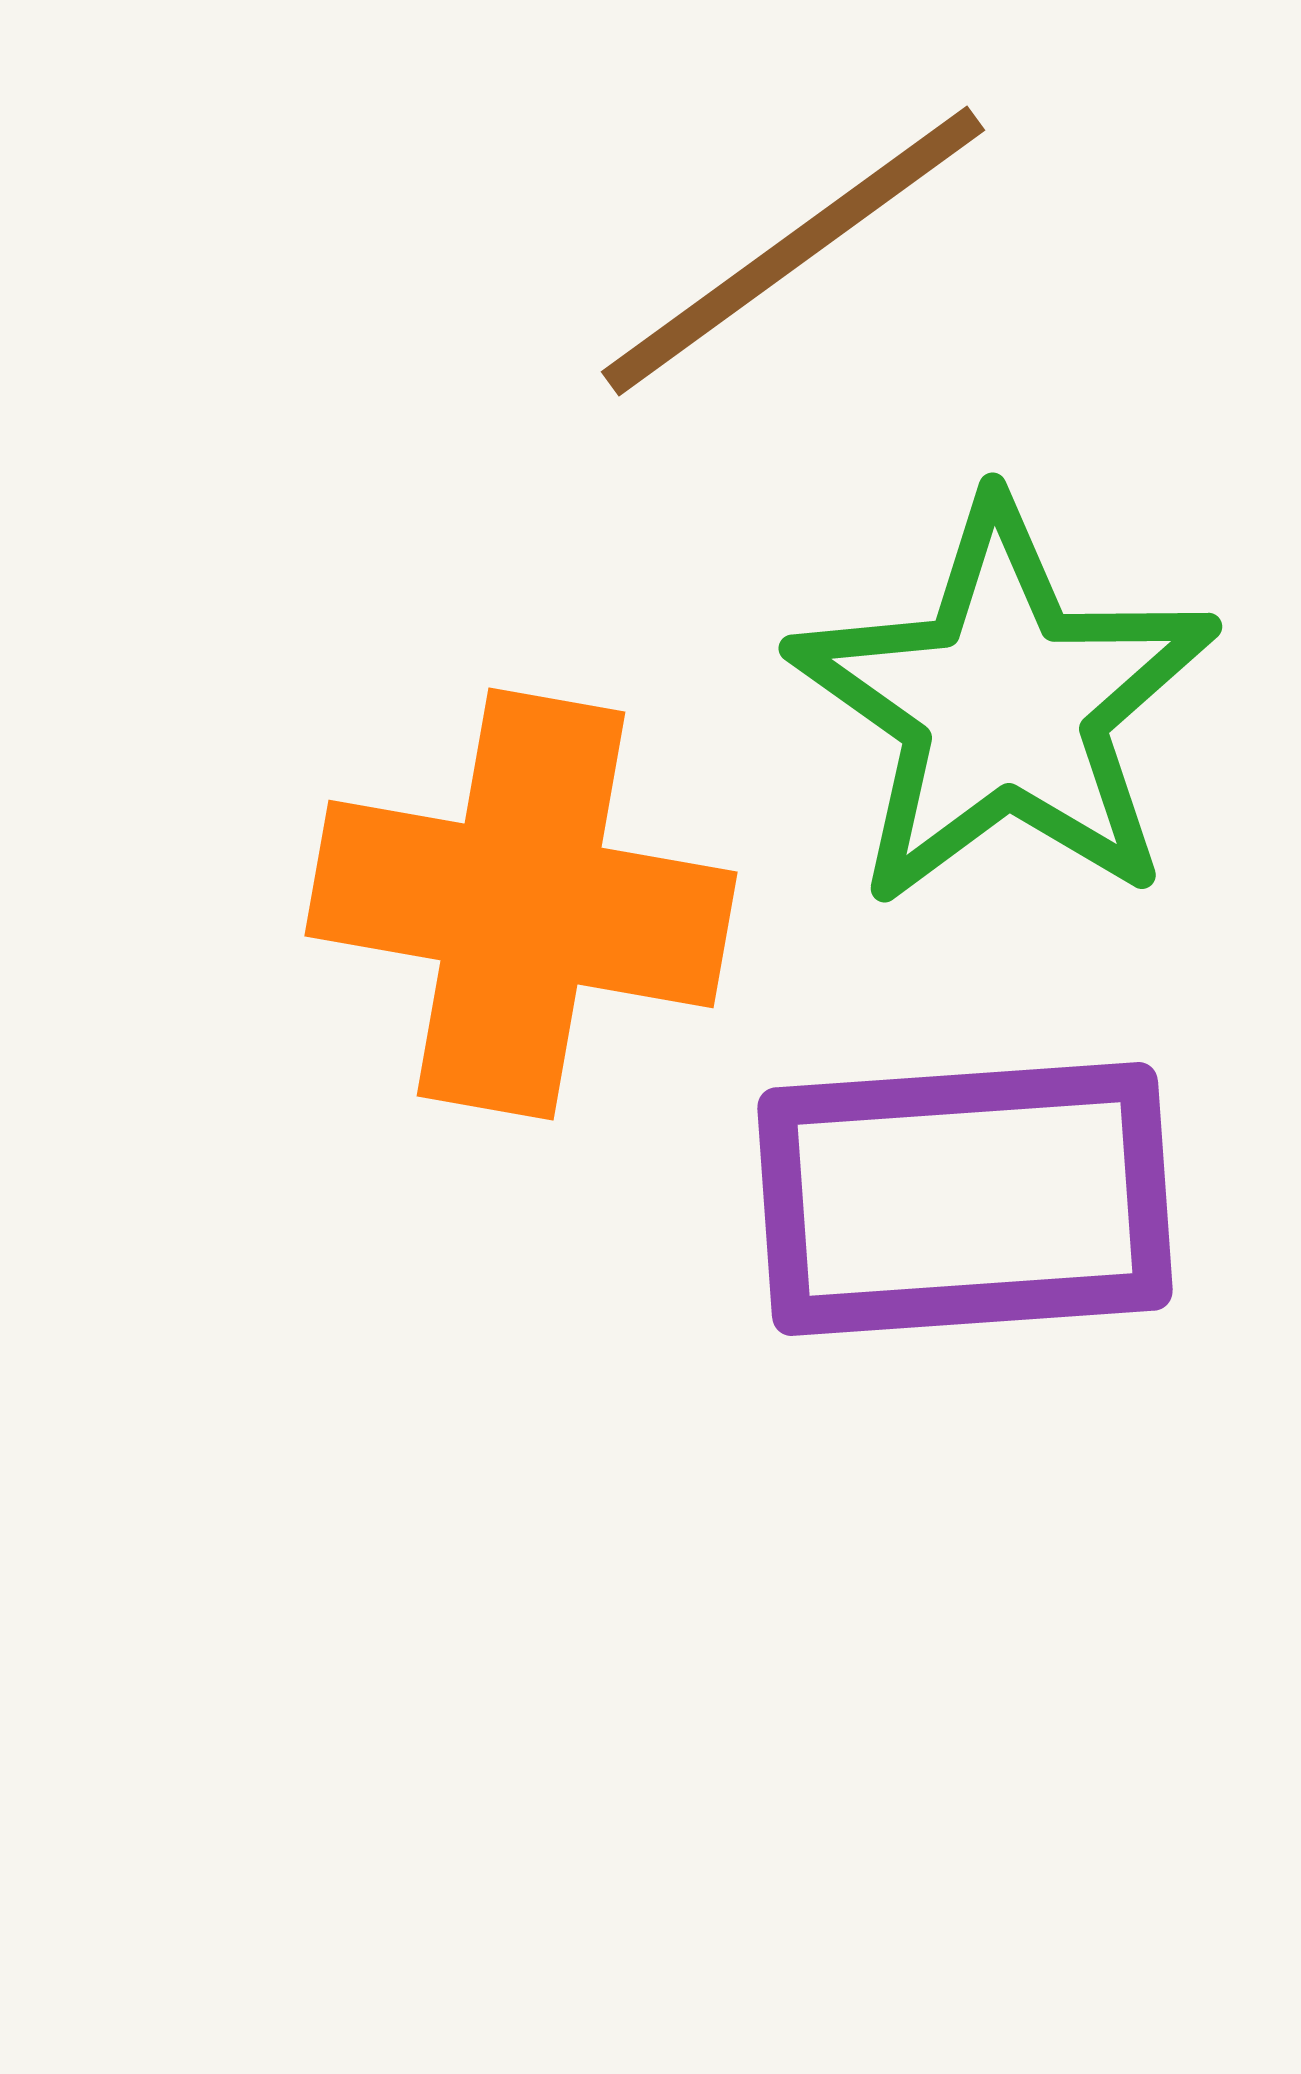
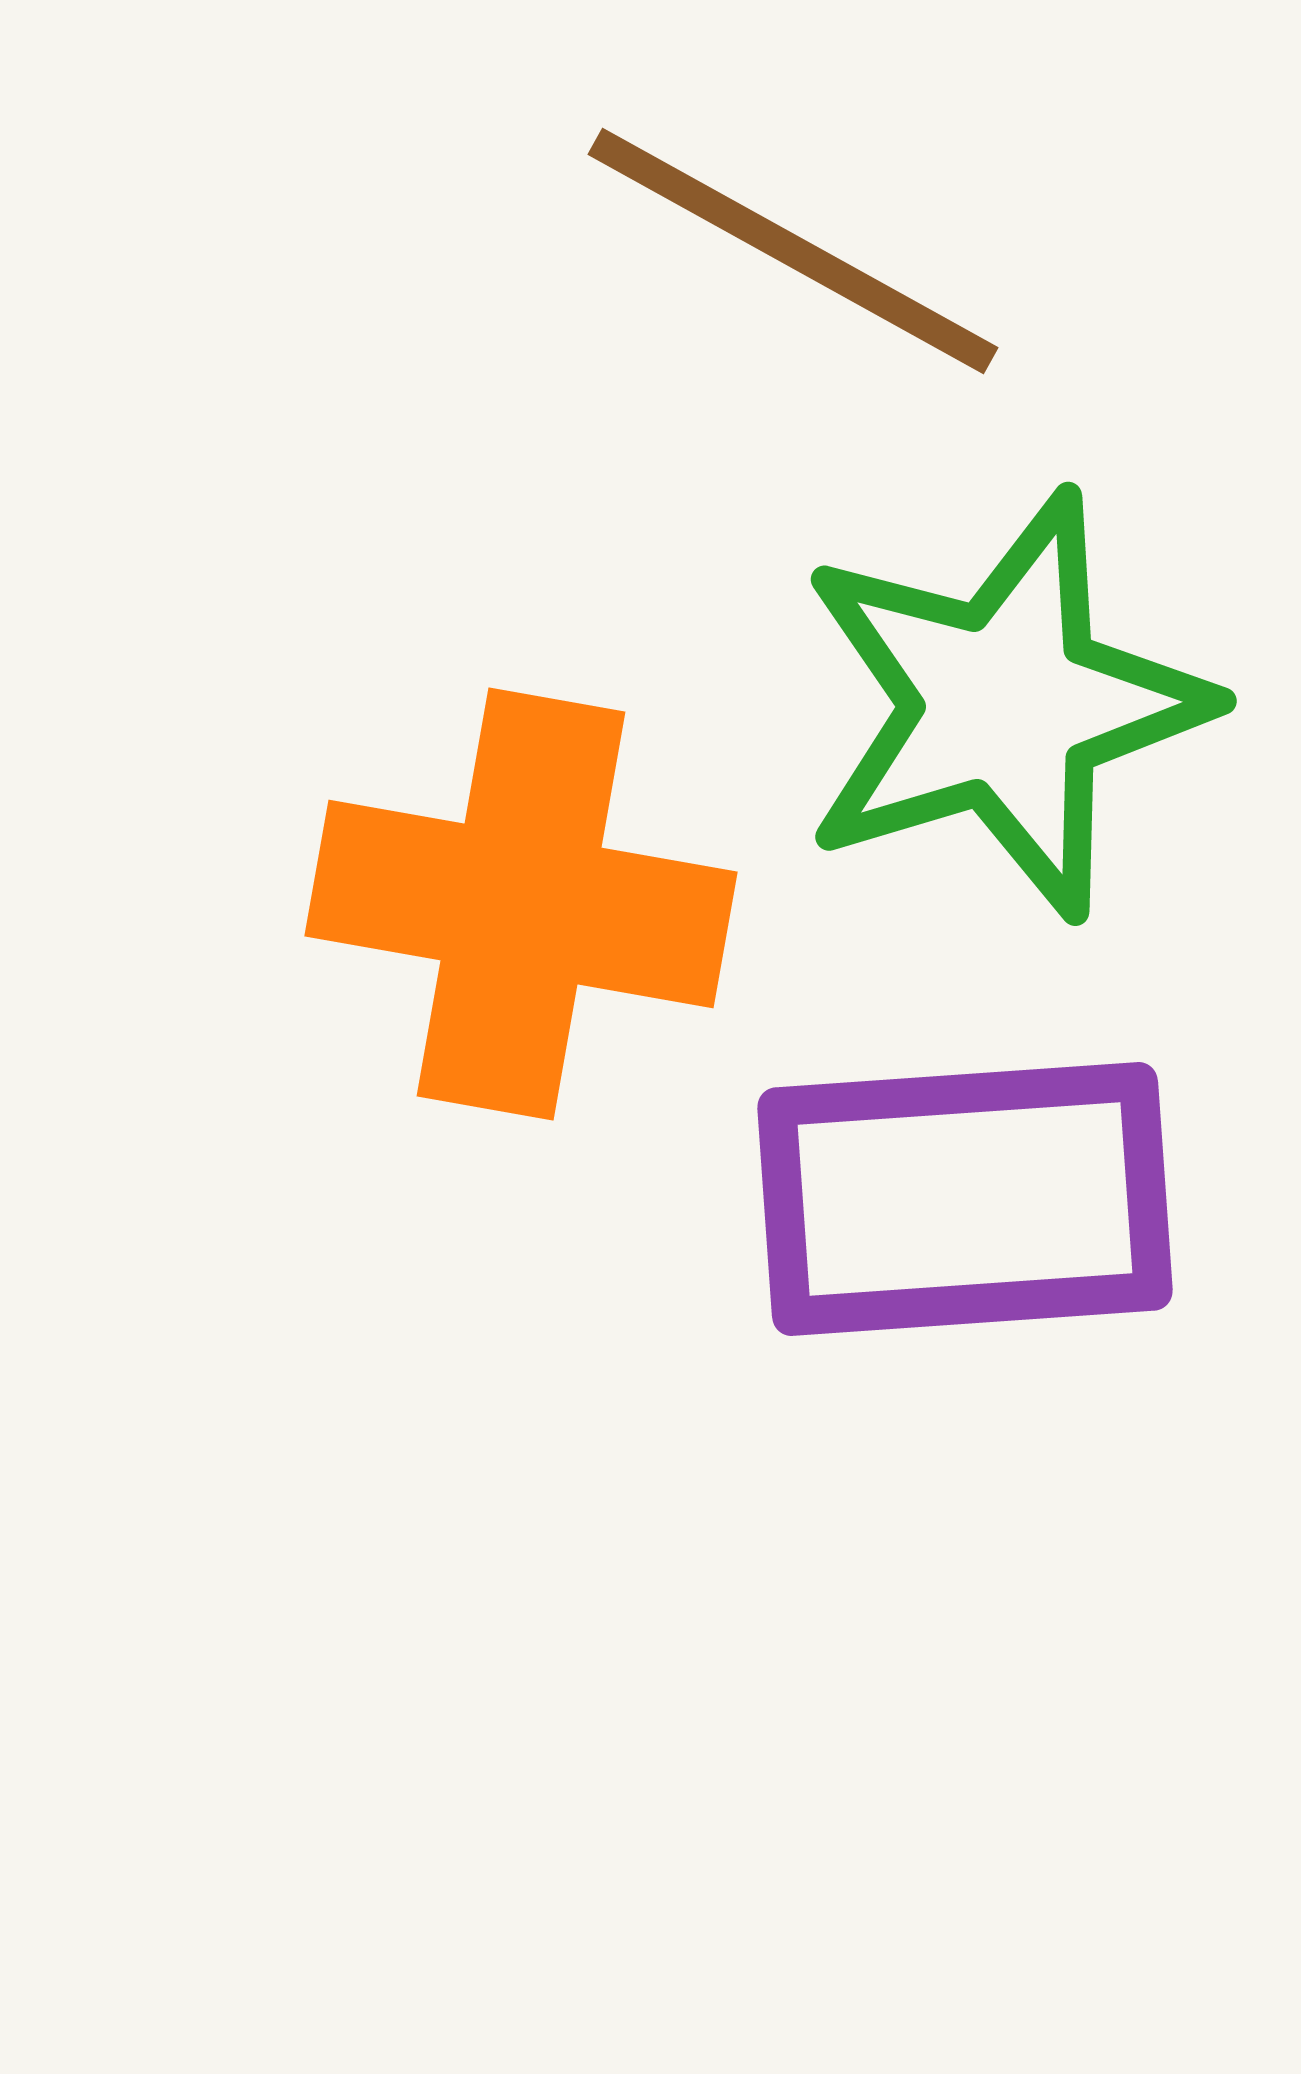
brown line: rotated 65 degrees clockwise
green star: rotated 20 degrees clockwise
